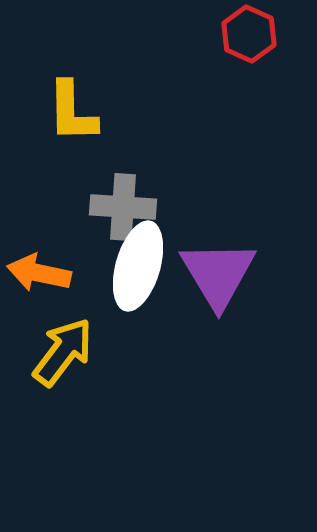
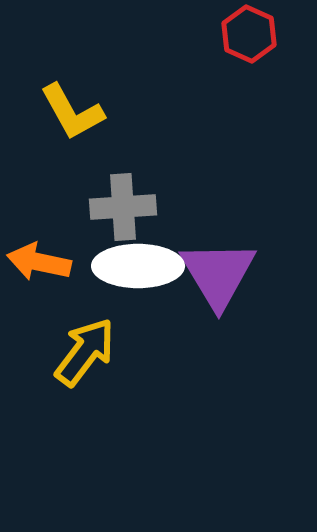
yellow L-shape: rotated 28 degrees counterclockwise
gray cross: rotated 8 degrees counterclockwise
white ellipse: rotated 74 degrees clockwise
orange arrow: moved 11 px up
yellow arrow: moved 22 px right
